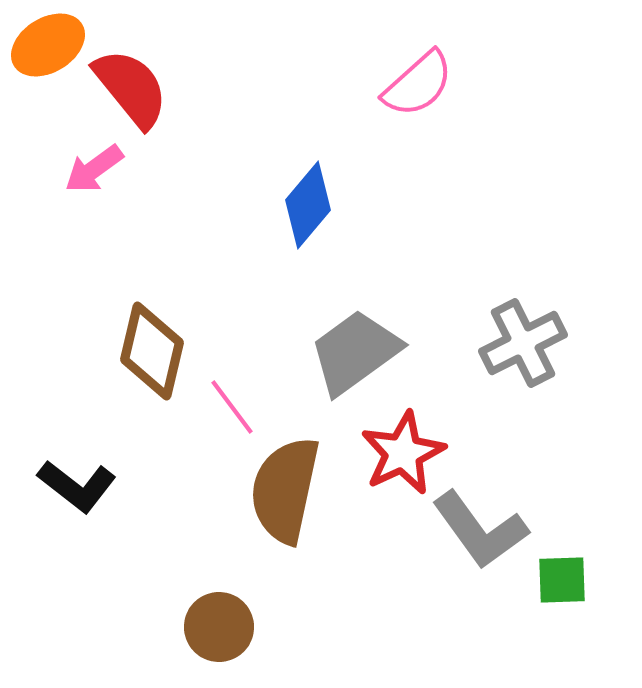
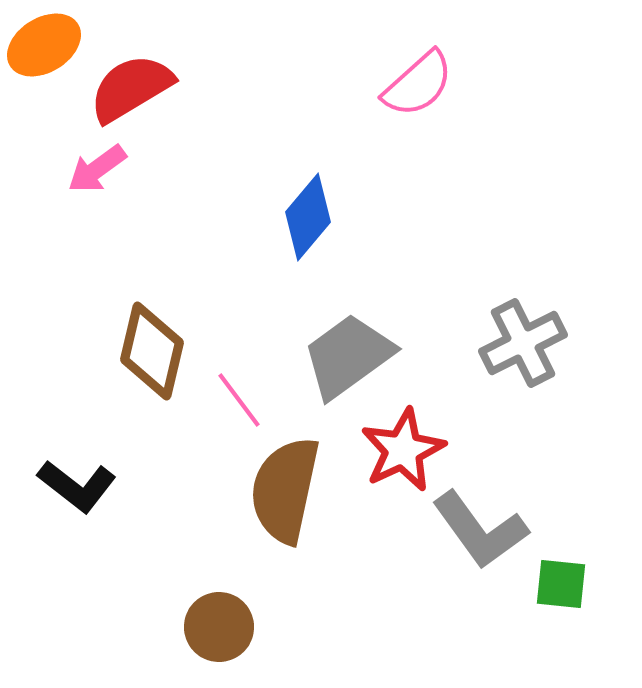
orange ellipse: moved 4 px left
red semicircle: rotated 82 degrees counterclockwise
pink arrow: moved 3 px right
blue diamond: moved 12 px down
gray trapezoid: moved 7 px left, 4 px down
pink line: moved 7 px right, 7 px up
red star: moved 3 px up
green square: moved 1 px left, 4 px down; rotated 8 degrees clockwise
